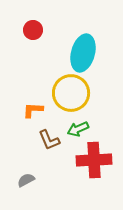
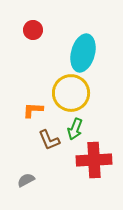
green arrow: moved 3 px left; rotated 45 degrees counterclockwise
